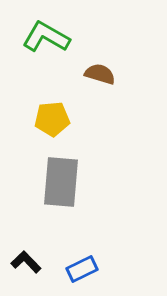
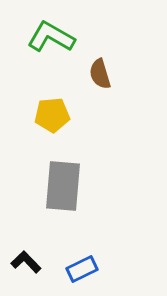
green L-shape: moved 5 px right
brown semicircle: rotated 124 degrees counterclockwise
yellow pentagon: moved 4 px up
gray rectangle: moved 2 px right, 4 px down
